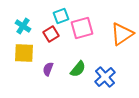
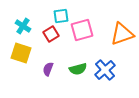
cyan square: rotated 14 degrees clockwise
pink square: moved 2 px down
orange triangle: rotated 15 degrees clockwise
yellow square: moved 3 px left; rotated 15 degrees clockwise
green semicircle: rotated 36 degrees clockwise
blue cross: moved 7 px up
